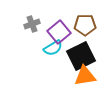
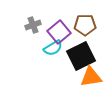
gray cross: moved 1 px right, 1 px down
orange triangle: moved 6 px right, 1 px down
